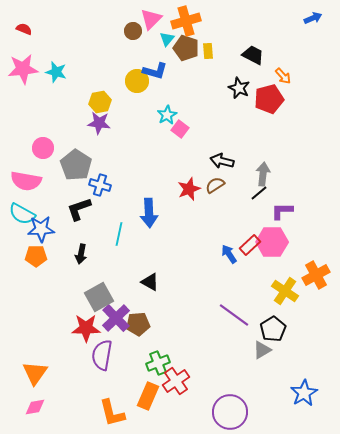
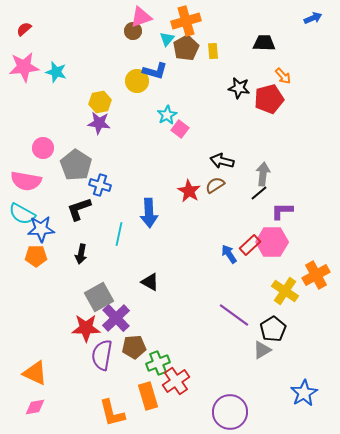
pink triangle at (151, 19): moved 10 px left, 2 px up; rotated 25 degrees clockwise
red semicircle at (24, 29): rotated 63 degrees counterclockwise
brown pentagon at (186, 48): rotated 25 degrees clockwise
yellow rectangle at (208, 51): moved 5 px right
black trapezoid at (253, 55): moved 11 px right, 12 px up; rotated 25 degrees counterclockwise
pink star at (23, 69): moved 1 px right, 2 px up
black star at (239, 88): rotated 15 degrees counterclockwise
red star at (189, 189): moved 2 px down; rotated 20 degrees counterclockwise
brown pentagon at (138, 324): moved 4 px left, 23 px down
orange triangle at (35, 373): rotated 40 degrees counterclockwise
orange rectangle at (148, 396): rotated 40 degrees counterclockwise
